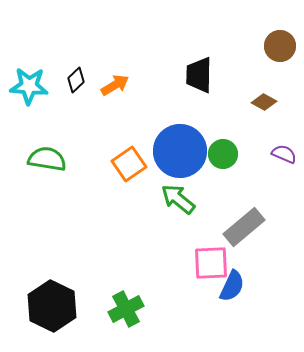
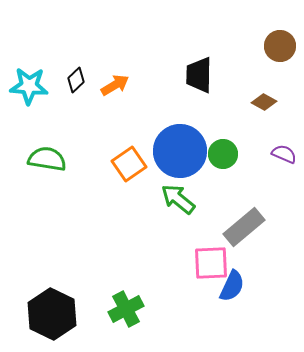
black hexagon: moved 8 px down
